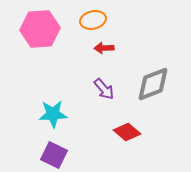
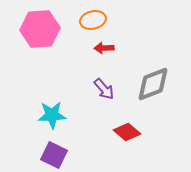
cyan star: moved 1 px left, 1 px down
